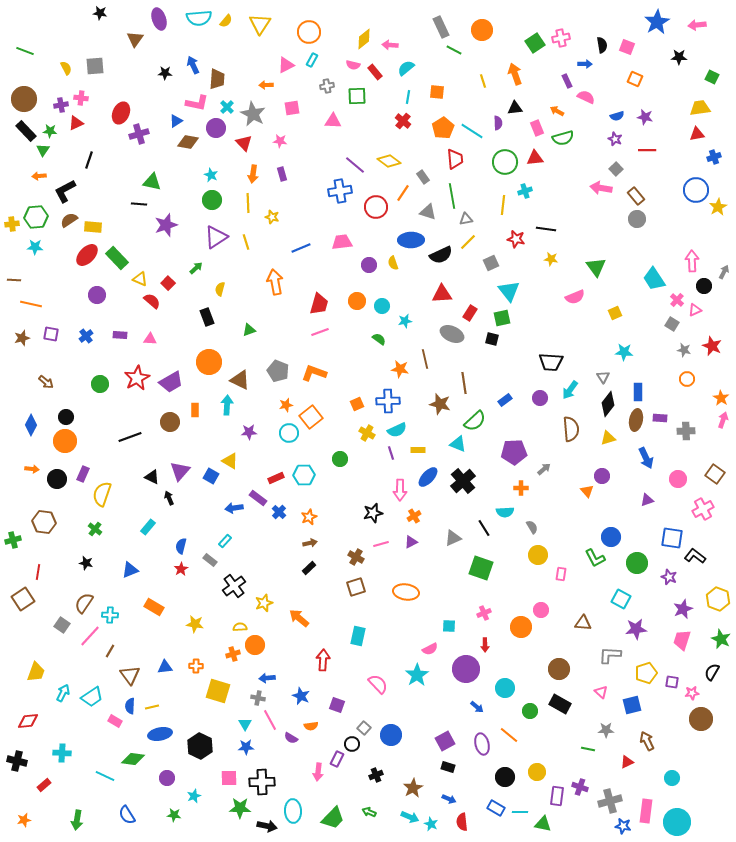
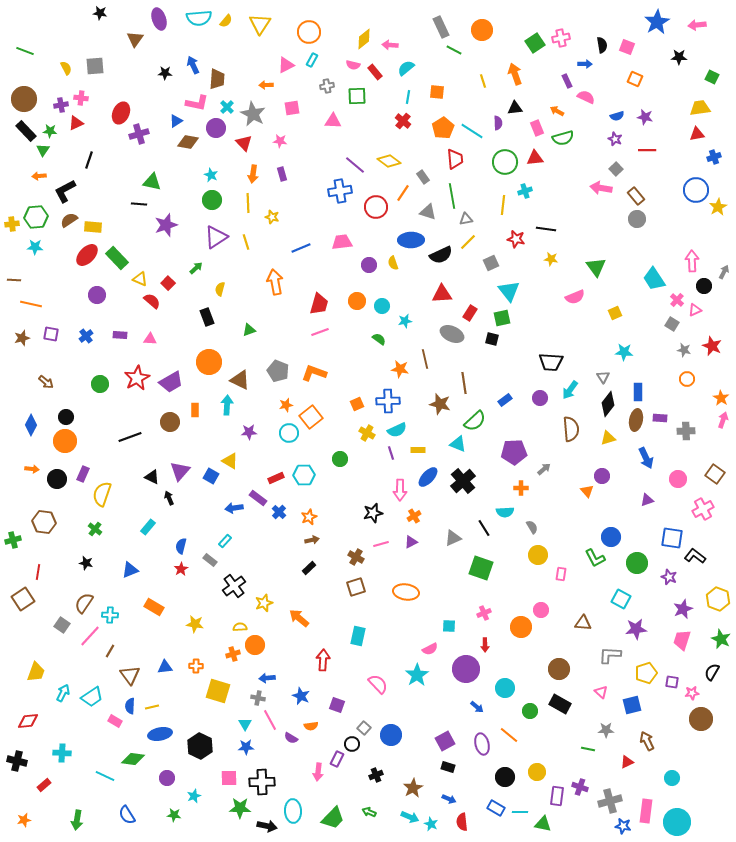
brown arrow at (310, 543): moved 2 px right, 3 px up
